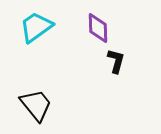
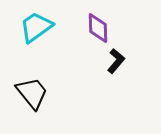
black L-shape: rotated 25 degrees clockwise
black trapezoid: moved 4 px left, 12 px up
